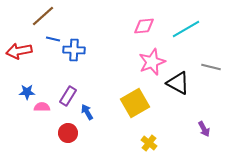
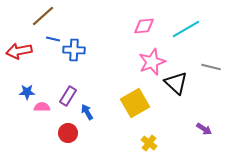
black triangle: moved 2 px left; rotated 15 degrees clockwise
purple arrow: rotated 28 degrees counterclockwise
